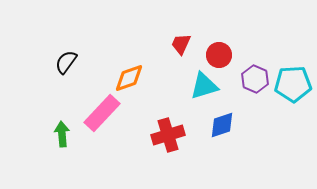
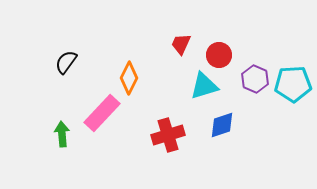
orange diamond: rotated 44 degrees counterclockwise
